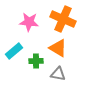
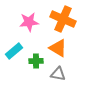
pink star: rotated 12 degrees counterclockwise
